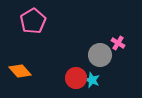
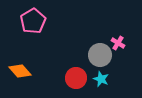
cyan star: moved 9 px right, 1 px up
